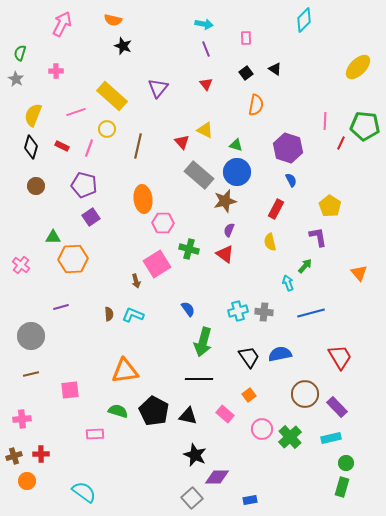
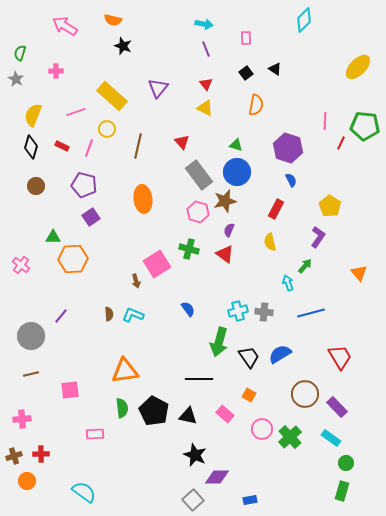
pink arrow at (62, 24): moved 3 px right, 2 px down; rotated 85 degrees counterclockwise
yellow triangle at (205, 130): moved 22 px up
gray rectangle at (199, 175): rotated 12 degrees clockwise
pink hexagon at (163, 223): moved 35 px right, 11 px up; rotated 15 degrees clockwise
purple L-shape at (318, 237): rotated 45 degrees clockwise
purple line at (61, 307): moved 9 px down; rotated 35 degrees counterclockwise
green arrow at (203, 342): moved 16 px right
blue semicircle at (280, 354): rotated 20 degrees counterclockwise
orange square at (249, 395): rotated 24 degrees counterclockwise
green semicircle at (118, 411): moved 4 px right, 3 px up; rotated 66 degrees clockwise
cyan rectangle at (331, 438): rotated 48 degrees clockwise
green rectangle at (342, 487): moved 4 px down
gray square at (192, 498): moved 1 px right, 2 px down
